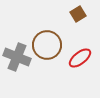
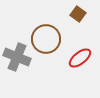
brown square: rotated 21 degrees counterclockwise
brown circle: moved 1 px left, 6 px up
